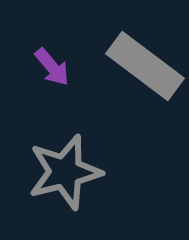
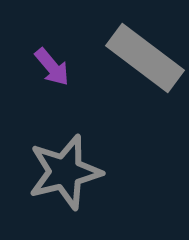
gray rectangle: moved 8 px up
